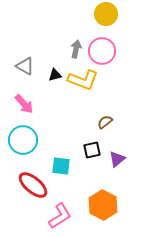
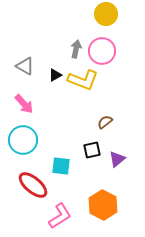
black triangle: rotated 16 degrees counterclockwise
